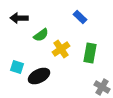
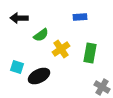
blue rectangle: rotated 48 degrees counterclockwise
